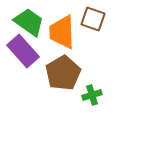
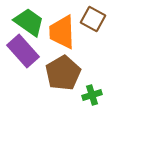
brown square: rotated 10 degrees clockwise
